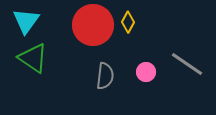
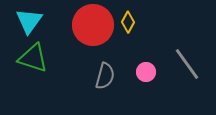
cyan triangle: moved 3 px right
green triangle: rotated 16 degrees counterclockwise
gray line: rotated 20 degrees clockwise
gray semicircle: rotated 8 degrees clockwise
